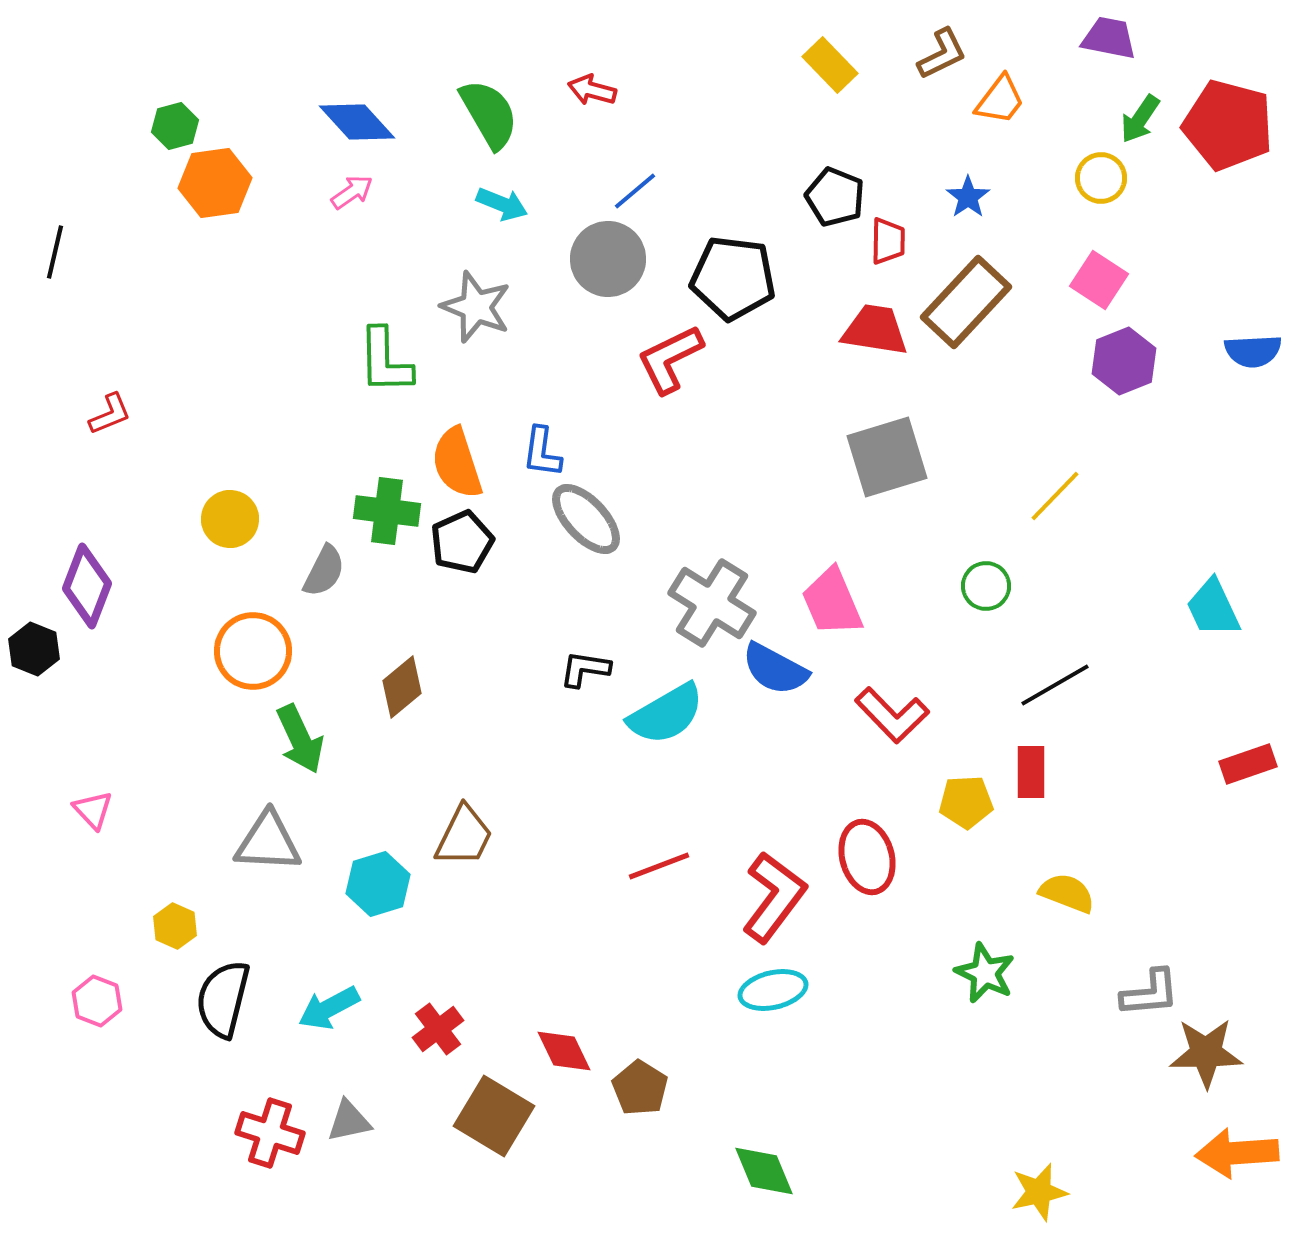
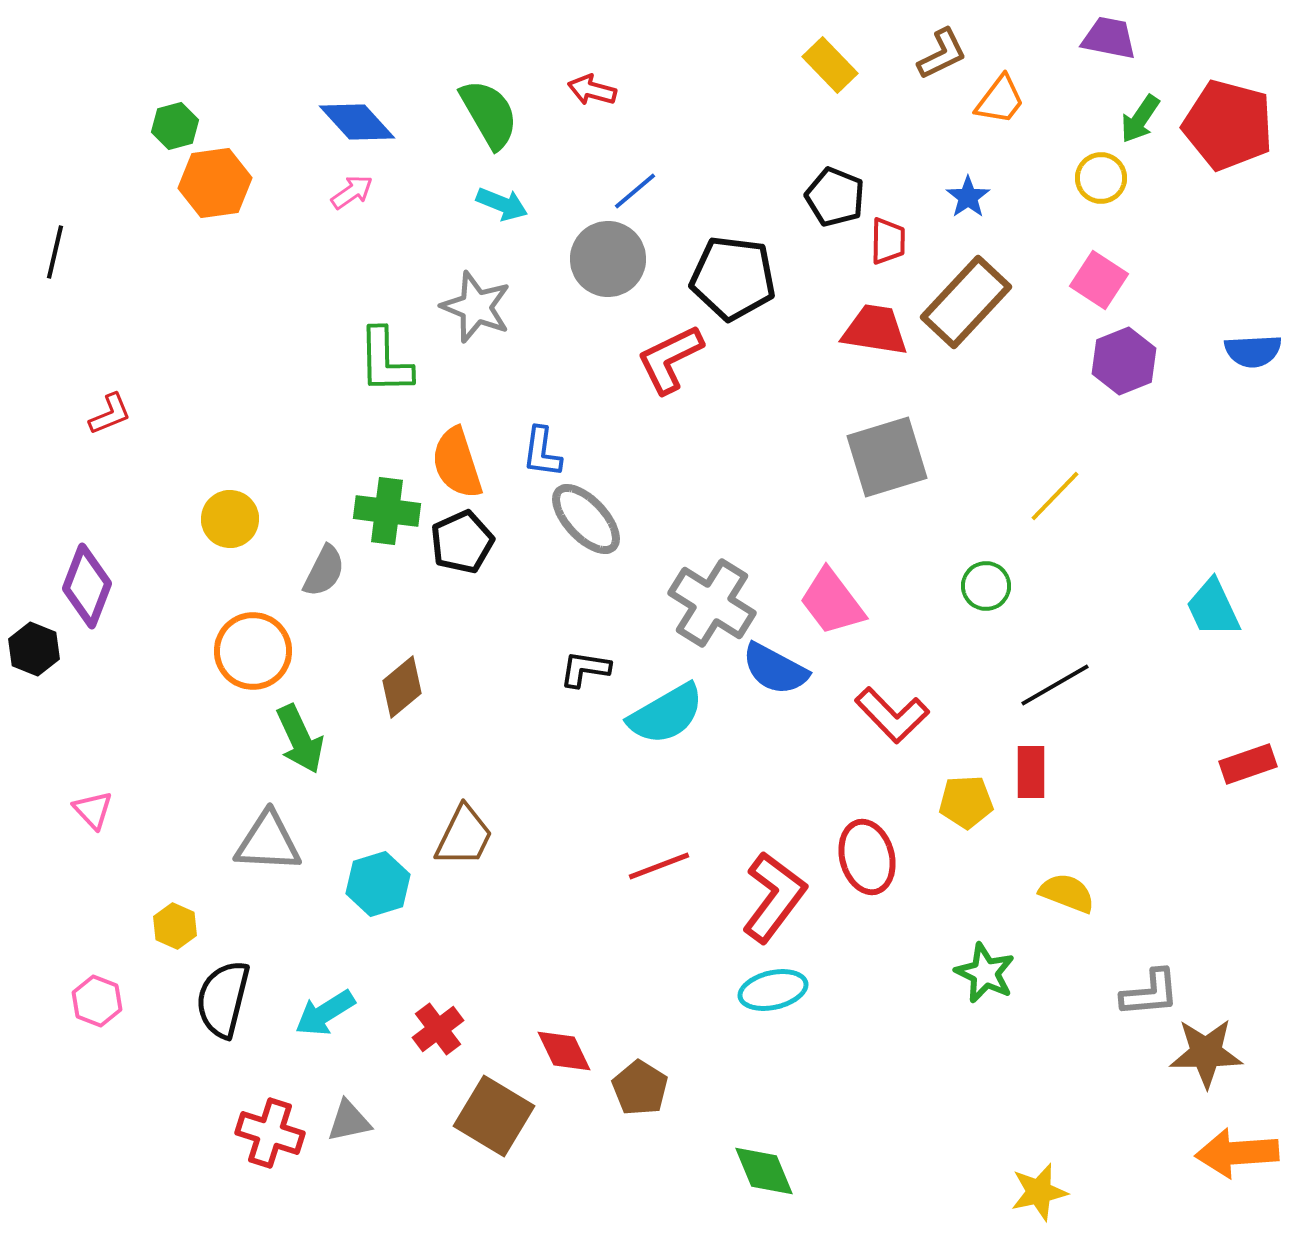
pink trapezoid at (832, 602): rotated 14 degrees counterclockwise
cyan arrow at (329, 1008): moved 4 px left, 5 px down; rotated 4 degrees counterclockwise
